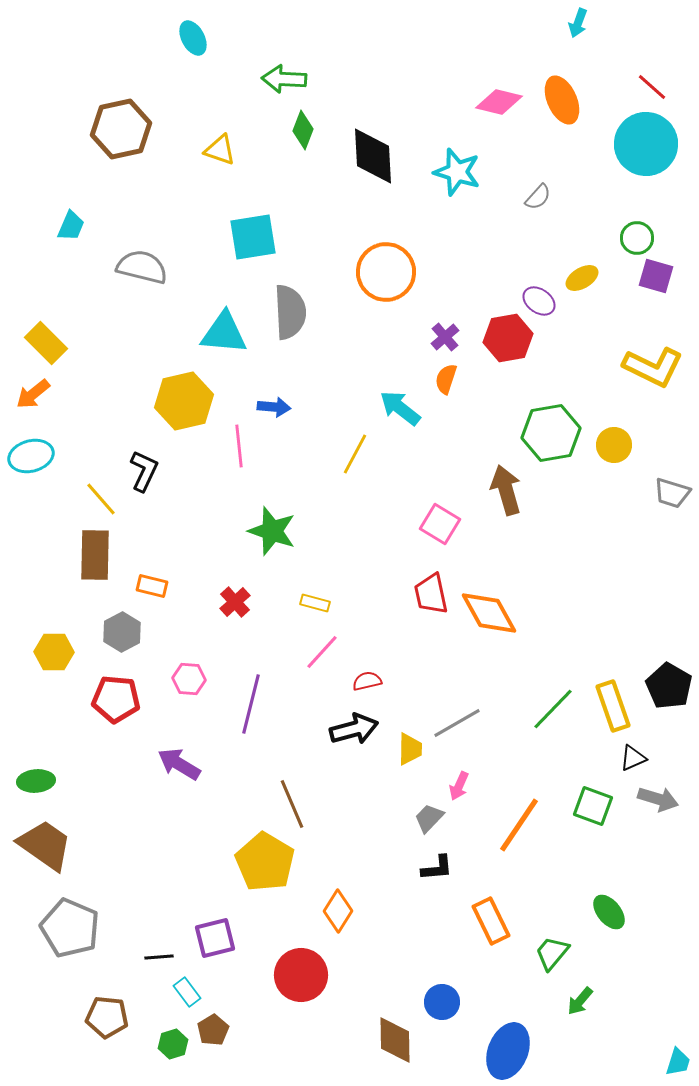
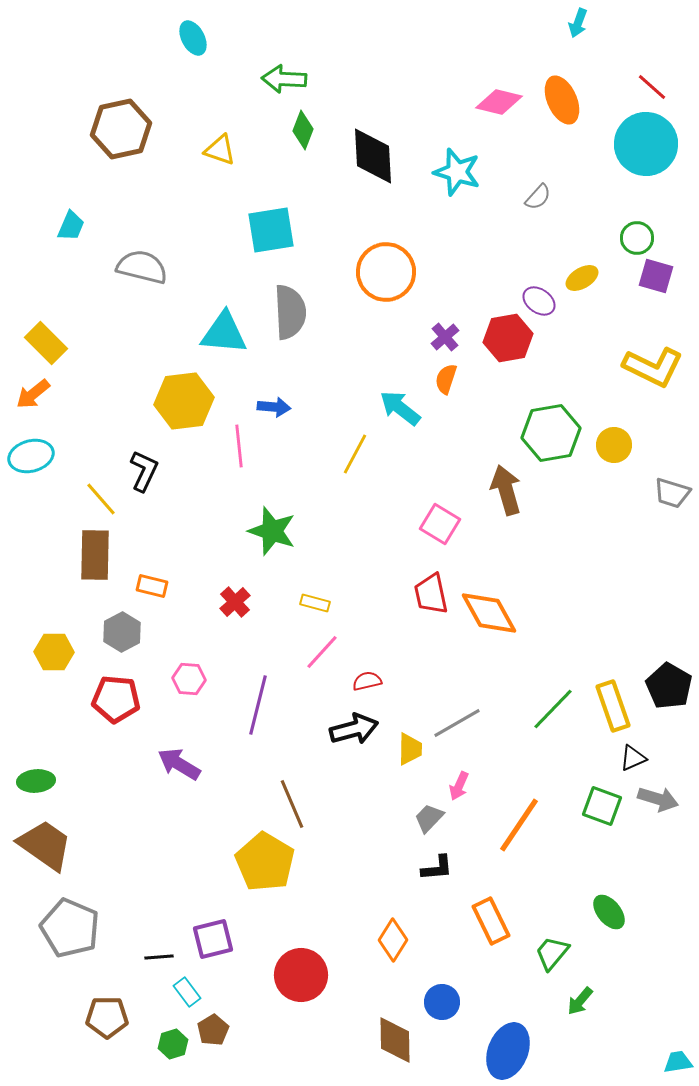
cyan square at (253, 237): moved 18 px right, 7 px up
yellow hexagon at (184, 401): rotated 6 degrees clockwise
purple line at (251, 704): moved 7 px right, 1 px down
green square at (593, 806): moved 9 px right
orange diamond at (338, 911): moved 55 px right, 29 px down
purple square at (215, 938): moved 2 px left, 1 px down
brown pentagon at (107, 1017): rotated 6 degrees counterclockwise
cyan trapezoid at (678, 1062): rotated 116 degrees counterclockwise
